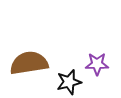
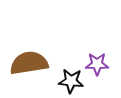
black star: moved 2 px right, 1 px up; rotated 20 degrees clockwise
